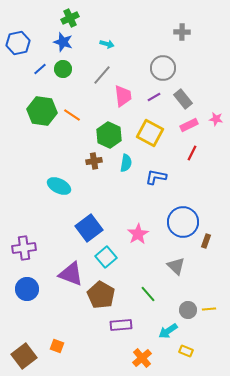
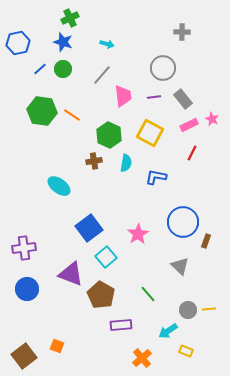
purple line at (154, 97): rotated 24 degrees clockwise
pink star at (216, 119): moved 4 px left; rotated 16 degrees clockwise
cyan ellipse at (59, 186): rotated 10 degrees clockwise
gray triangle at (176, 266): moved 4 px right
